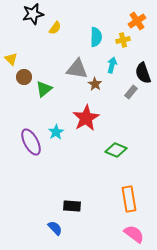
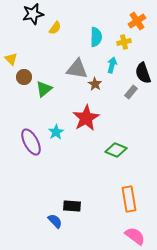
yellow cross: moved 1 px right, 2 px down
blue semicircle: moved 7 px up
pink semicircle: moved 1 px right, 2 px down
